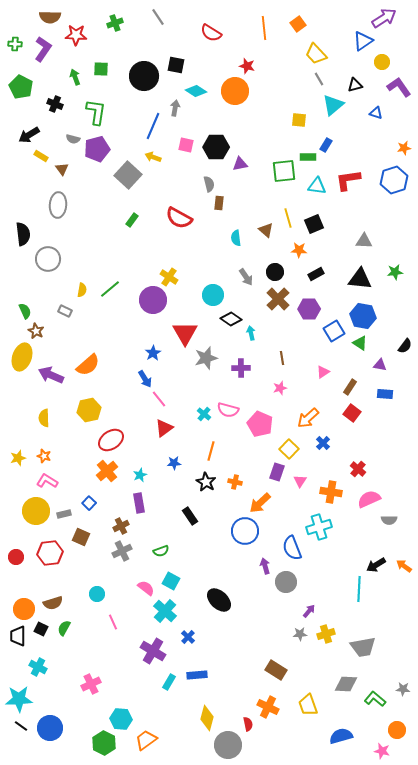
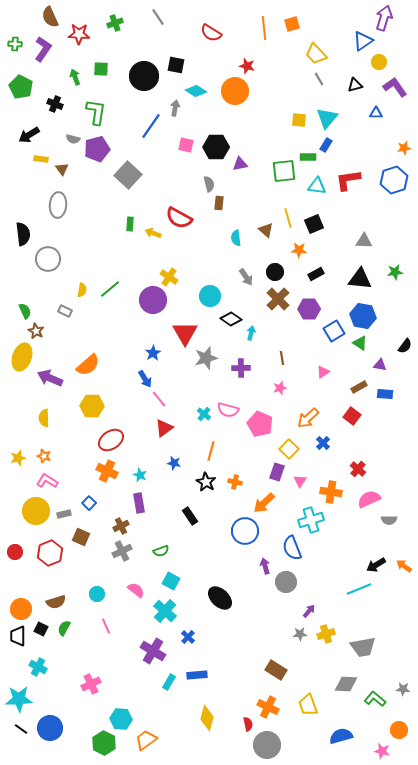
brown semicircle at (50, 17): rotated 65 degrees clockwise
purple arrow at (384, 18): rotated 40 degrees counterclockwise
orange square at (298, 24): moved 6 px left; rotated 21 degrees clockwise
red star at (76, 35): moved 3 px right, 1 px up
yellow circle at (382, 62): moved 3 px left
purple L-shape at (399, 87): moved 4 px left
cyan triangle at (333, 105): moved 6 px left, 13 px down; rotated 10 degrees counterclockwise
blue triangle at (376, 113): rotated 16 degrees counterclockwise
blue line at (153, 126): moved 2 px left; rotated 12 degrees clockwise
yellow rectangle at (41, 156): moved 3 px down; rotated 24 degrees counterclockwise
yellow arrow at (153, 157): moved 76 px down
green rectangle at (132, 220): moved 2 px left, 4 px down; rotated 32 degrees counterclockwise
cyan circle at (213, 295): moved 3 px left, 1 px down
cyan arrow at (251, 333): rotated 24 degrees clockwise
purple arrow at (51, 375): moved 1 px left, 3 px down
brown rectangle at (350, 387): moved 9 px right; rotated 28 degrees clockwise
yellow hexagon at (89, 410): moved 3 px right, 4 px up; rotated 15 degrees clockwise
red square at (352, 413): moved 3 px down
blue star at (174, 463): rotated 16 degrees clockwise
orange cross at (107, 471): rotated 25 degrees counterclockwise
cyan star at (140, 475): rotated 24 degrees counterclockwise
orange arrow at (260, 503): moved 4 px right
cyan cross at (319, 527): moved 8 px left, 7 px up
red hexagon at (50, 553): rotated 15 degrees counterclockwise
red circle at (16, 557): moved 1 px left, 5 px up
pink semicircle at (146, 588): moved 10 px left, 2 px down
cyan line at (359, 589): rotated 65 degrees clockwise
black ellipse at (219, 600): moved 1 px right, 2 px up
brown semicircle at (53, 603): moved 3 px right, 1 px up
orange circle at (24, 609): moved 3 px left
pink line at (113, 622): moved 7 px left, 4 px down
black line at (21, 726): moved 3 px down
orange circle at (397, 730): moved 2 px right
gray circle at (228, 745): moved 39 px right
